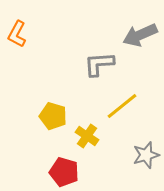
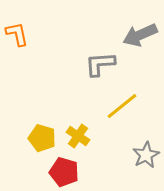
orange L-shape: rotated 140 degrees clockwise
gray L-shape: moved 1 px right
yellow pentagon: moved 11 px left, 22 px down
yellow cross: moved 9 px left
gray star: rotated 12 degrees counterclockwise
